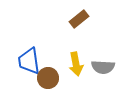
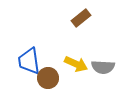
brown rectangle: moved 2 px right, 1 px up
yellow arrow: rotated 55 degrees counterclockwise
